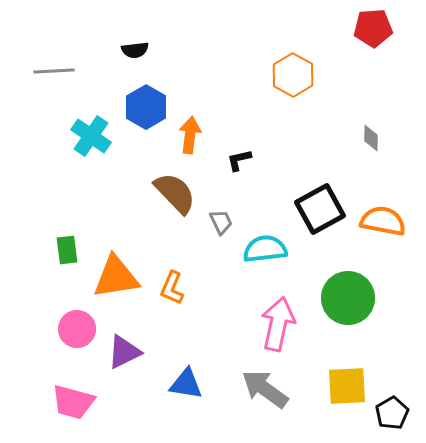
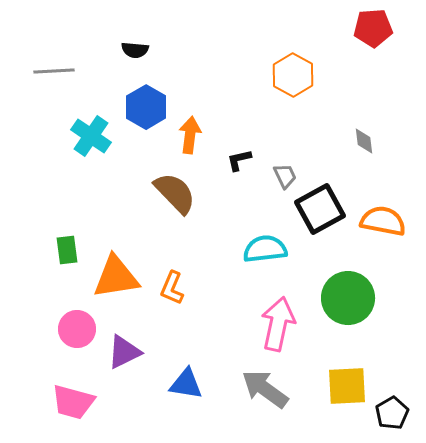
black semicircle: rotated 12 degrees clockwise
gray diamond: moved 7 px left, 3 px down; rotated 8 degrees counterclockwise
gray trapezoid: moved 64 px right, 46 px up
